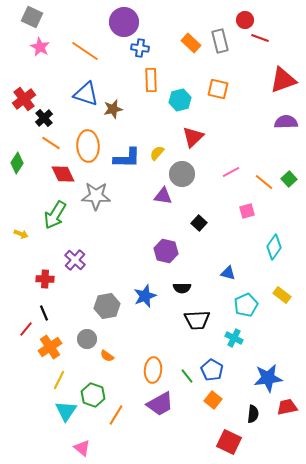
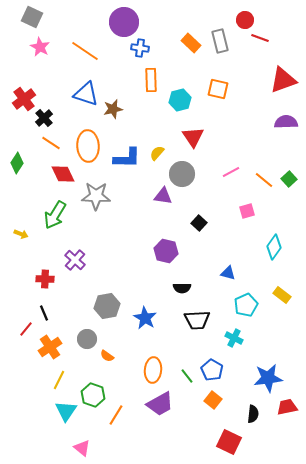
red triangle at (193, 137): rotated 20 degrees counterclockwise
orange line at (264, 182): moved 2 px up
blue star at (145, 296): moved 22 px down; rotated 20 degrees counterclockwise
